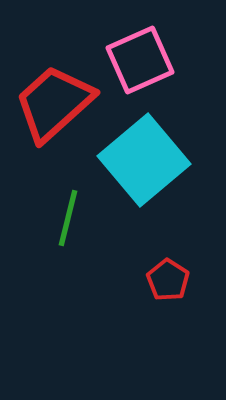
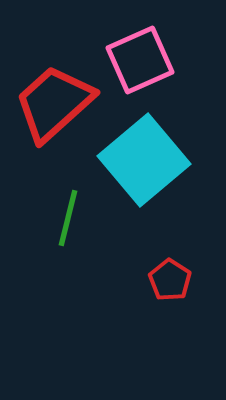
red pentagon: moved 2 px right
